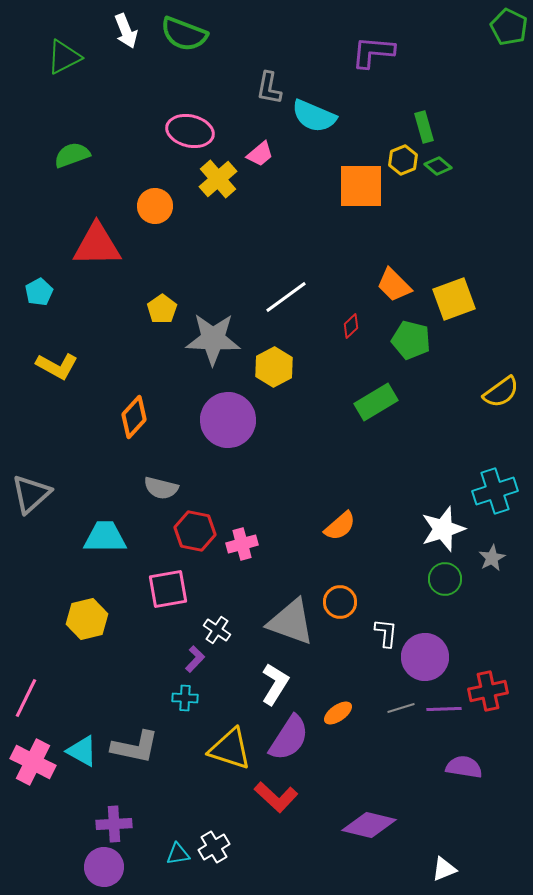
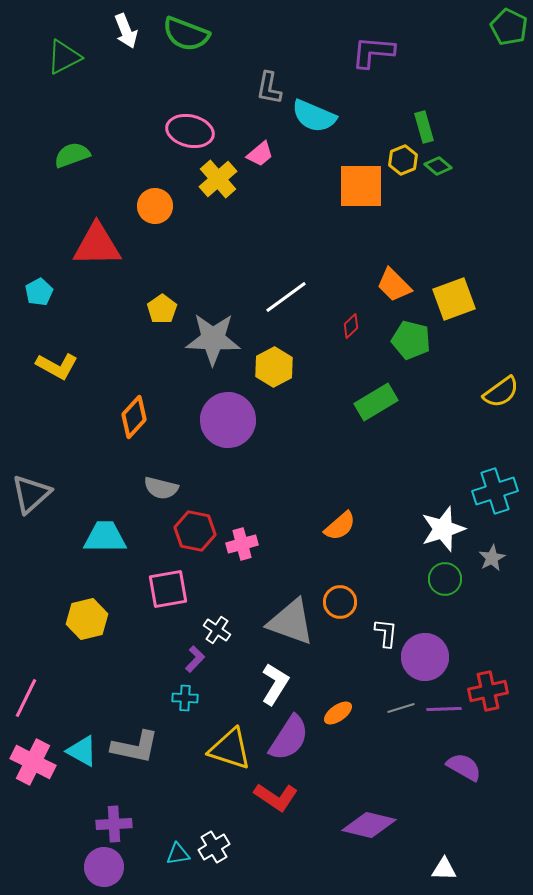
green semicircle at (184, 34): moved 2 px right
purple semicircle at (464, 767): rotated 21 degrees clockwise
red L-shape at (276, 797): rotated 9 degrees counterclockwise
white triangle at (444, 869): rotated 24 degrees clockwise
